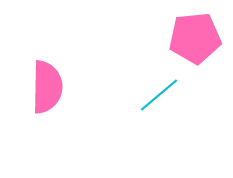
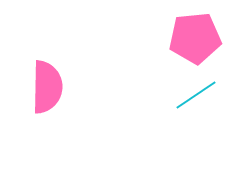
cyan line: moved 37 px right; rotated 6 degrees clockwise
